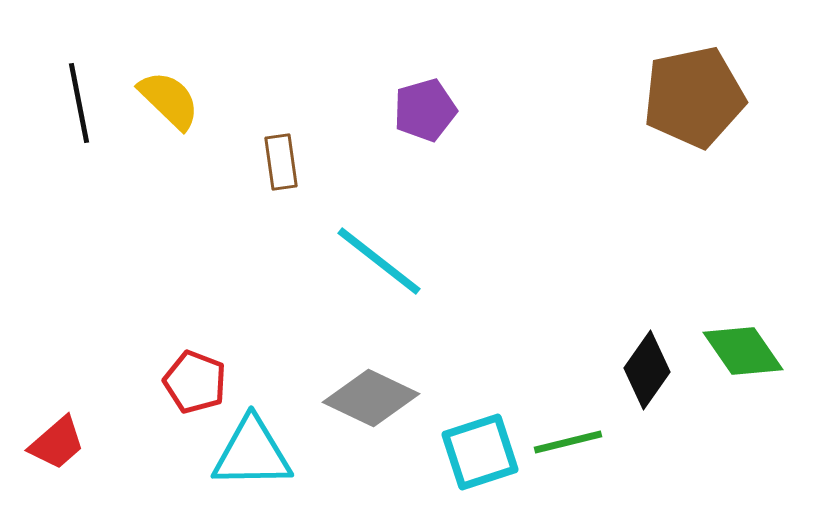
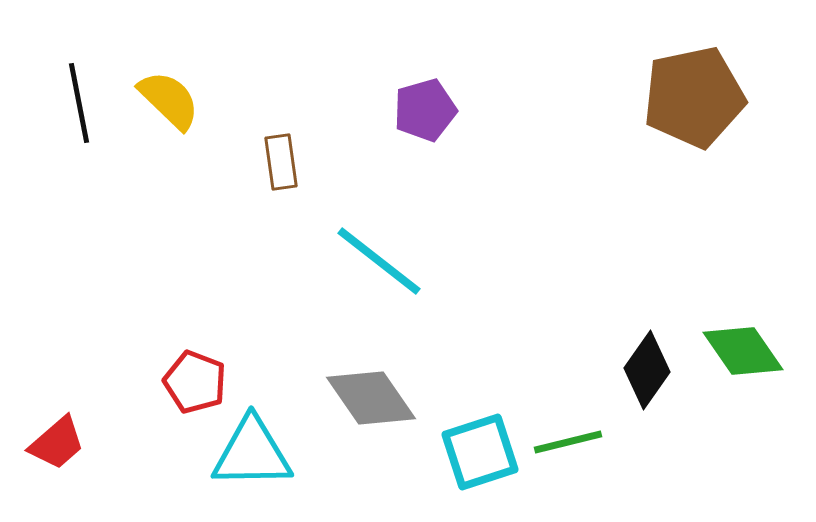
gray diamond: rotated 30 degrees clockwise
